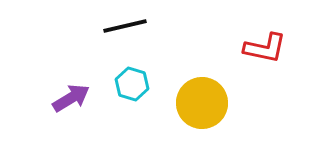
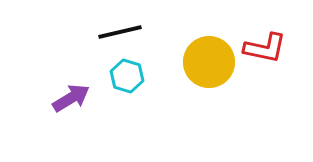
black line: moved 5 px left, 6 px down
cyan hexagon: moved 5 px left, 8 px up
yellow circle: moved 7 px right, 41 px up
